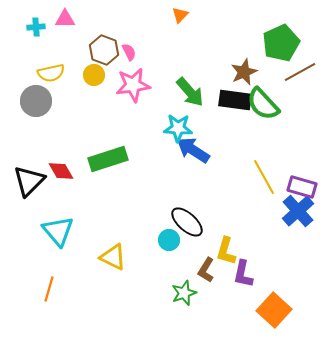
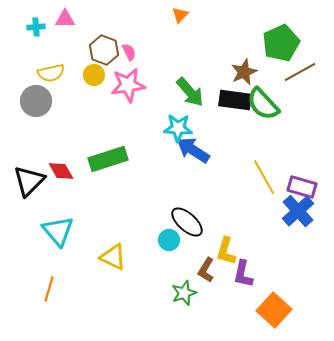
pink star: moved 5 px left
